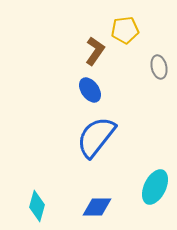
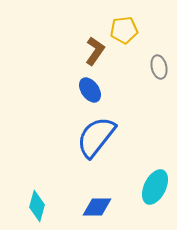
yellow pentagon: moved 1 px left
